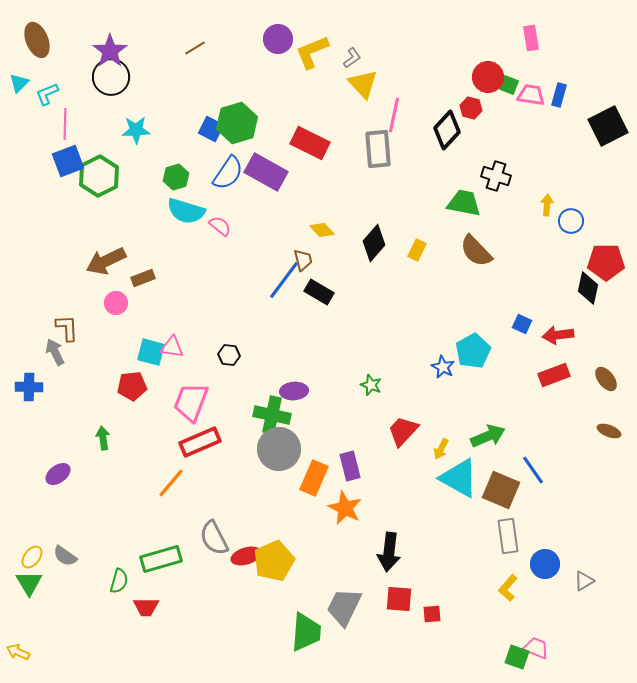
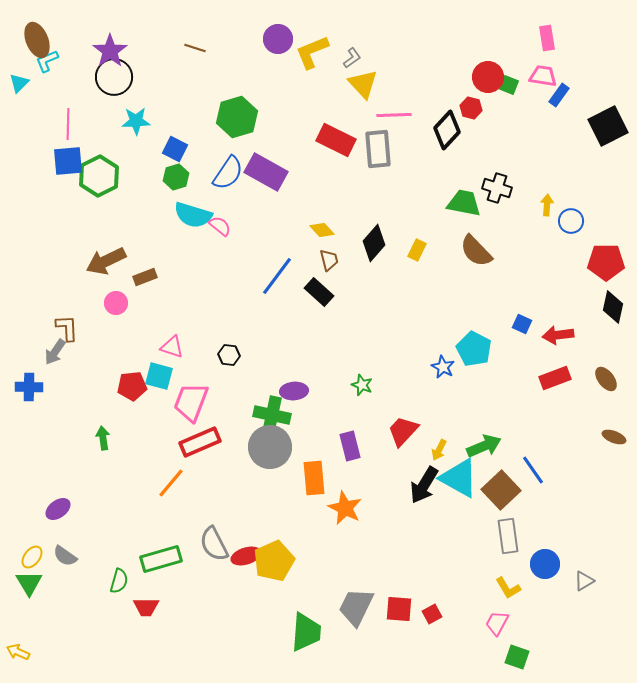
pink rectangle at (531, 38): moved 16 px right
brown line at (195, 48): rotated 50 degrees clockwise
black circle at (111, 77): moved 3 px right
cyan L-shape at (47, 94): moved 33 px up
pink trapezoid at (531, 95): moved 12 px right, 19 px up
blue rectangle at (559, 95): rotated 20 degrees clockwise
pink line at (394, 115): rotated 76 degrees clockwise
green hexagon at (237, 123): moved 6 px up
pink line at (65, 124): moved 3 px right
blue square at (211, 129): moved 36 px left, 20 px down
cyan star at (136, 130): moved 9 px up
red rectangle at (310, 143): moved 26 px right, 3 px up
blue square at (68, 161): rotated 16 degrees clockwise
black cross at (496, 176): moved 1 px right, 12 px down
cyan semicircle at (186, 211): moved 7 px right, 4 px down
brown trapezoid at (303, 260): moved 26 px right
brown rectangle at (143, 278): moved 2 px right, 1 px up
blue line at (284, 280): moved 7 px left, 4 px up
black diamond at (588, 288): moved 25 px right, 19 px down
black rectangle at (319, 292): rotated 12 degrees clockwise
pink triangle at (172, 347): rotated 10 degrees clockwise
cyan pentagon at (473, 351): moved 1 px right, 2 px up; rotated 16 degrees counterclockwise
gray arrow at (55, 352): rotated 120 degrees counterclockwise
cyan square at (151, 352): moved 8 px right, 24 px down
red rectangle at (554, 375): moved 1 px right, 3 px down
green star at (371, 385): moved 9 px left
brown ellipse at (609, 431): moved 5 px right, 6 px down
green arrow at (488, 436): moved 4 px left, 10 px down
gray circle at (279, 449): moved 9 px left, 2 px up
yellow arrow at (441, 449): moved 2 px left, 1 px down
purple rectangle at (350, 466): moved 20 px up
purple ellipse at (58, 474): moved 35 px down
orange rectangle at (314, 478): rotated 28 degrees counterclockwise
brown square at (501, 490): rotated 24 degrees clockwise
gray semicircle at (214, 538): moved 6 px down
black arrow at (389, 552): moved 35 px right, 67 px up; rotated 24 degrees clockwise
yellow L-shape at (508, 588): rotated 72 degrees counterclockwise
red square at (399, 599): moved 10 px down
gray trapezoid at (344, 607): moved 12 px right
red square at (432, 614): rotated 24 degrees counterclockwise
pink trapezoid at (536, 648): moved 39 px left, 25 px up; rotated 84 degrees counterclockwise
